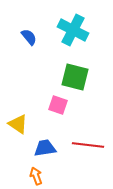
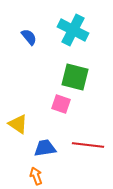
pink square: moved 3 px right, 1 px up
